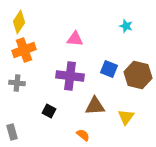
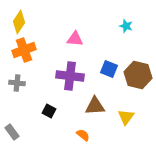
gray rectangle: rotated 21 degrees counterclockwise
